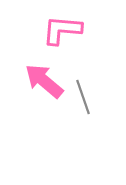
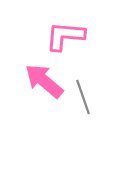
pink L-shape: moved 3 px right, 6 px down
